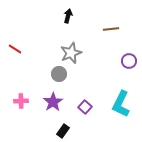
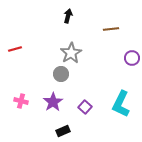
red line: rotated 48 degrees counterclockwise
gray star: rotated 10 degrees counterclockwise
purple circle: moved 3 px right, 3 px up
gray circle: moved 2 px right
pink cross: rotated 16 degrees clockwise
black rectangle: rotated 32 degrees clockwise
